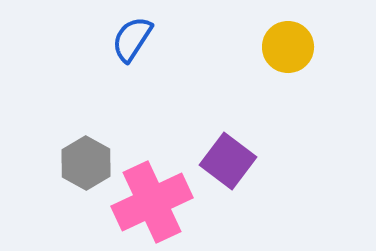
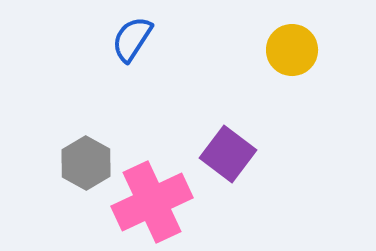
yellow circle: moved 4 px right, 3 px down
purple square: moved 7 px up
